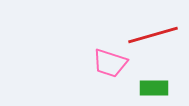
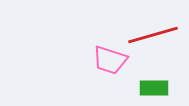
pink trapezoid: moved 3 px up
